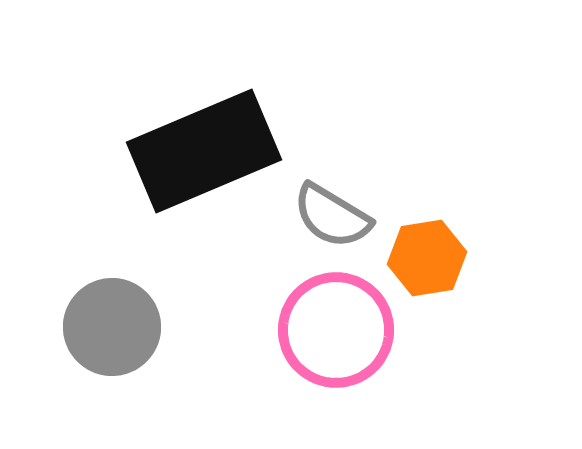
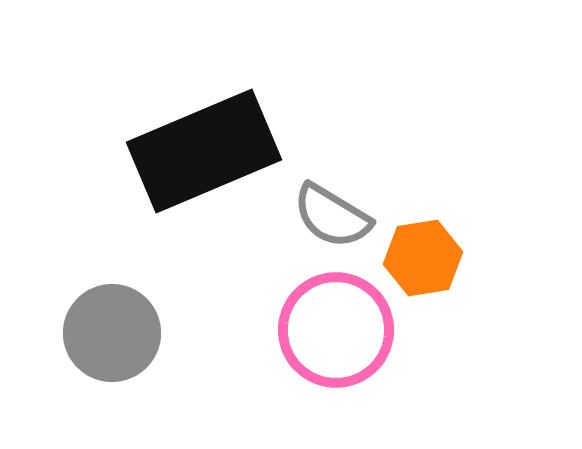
orange hexagon: moved 4 px left
gray circle: moved 6 px down
